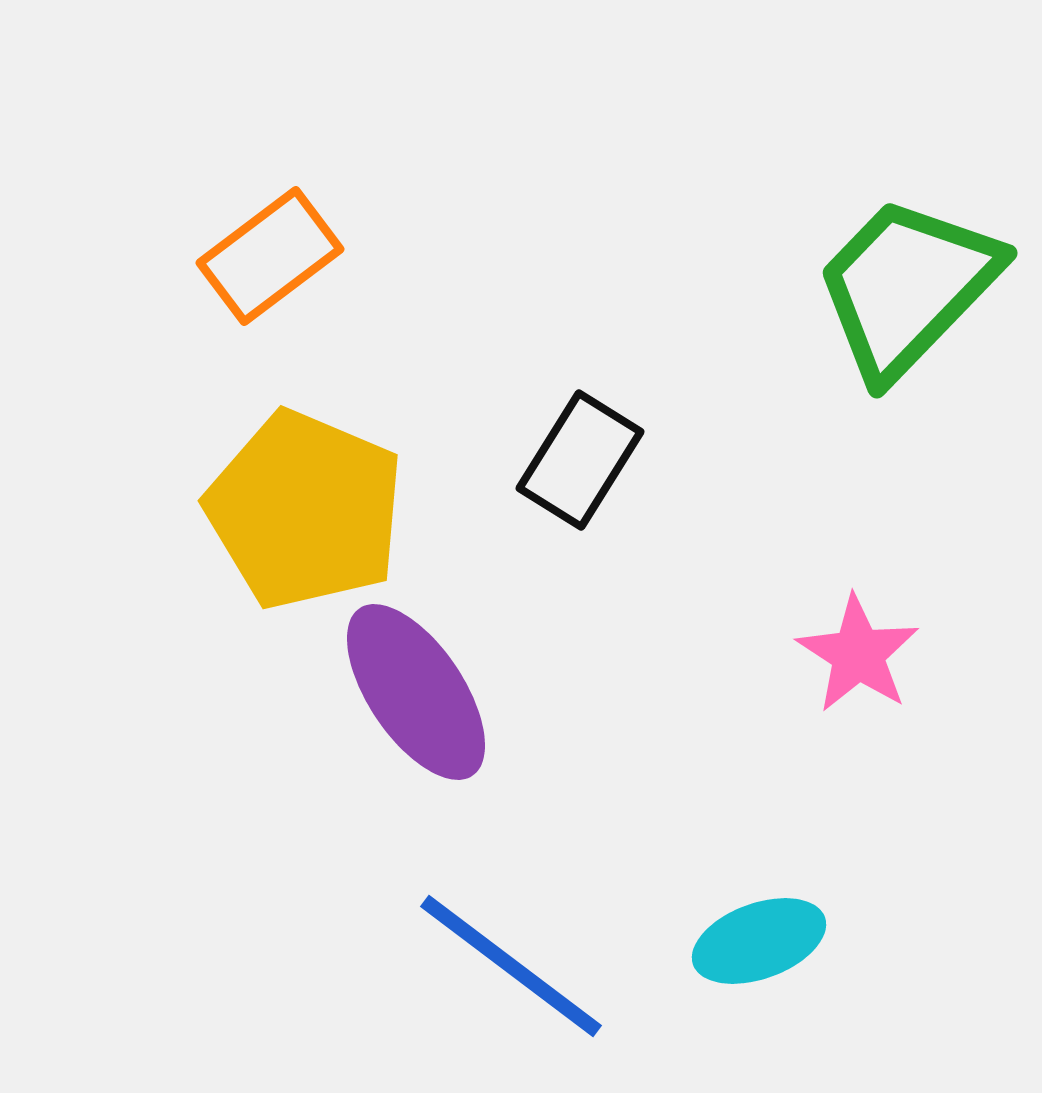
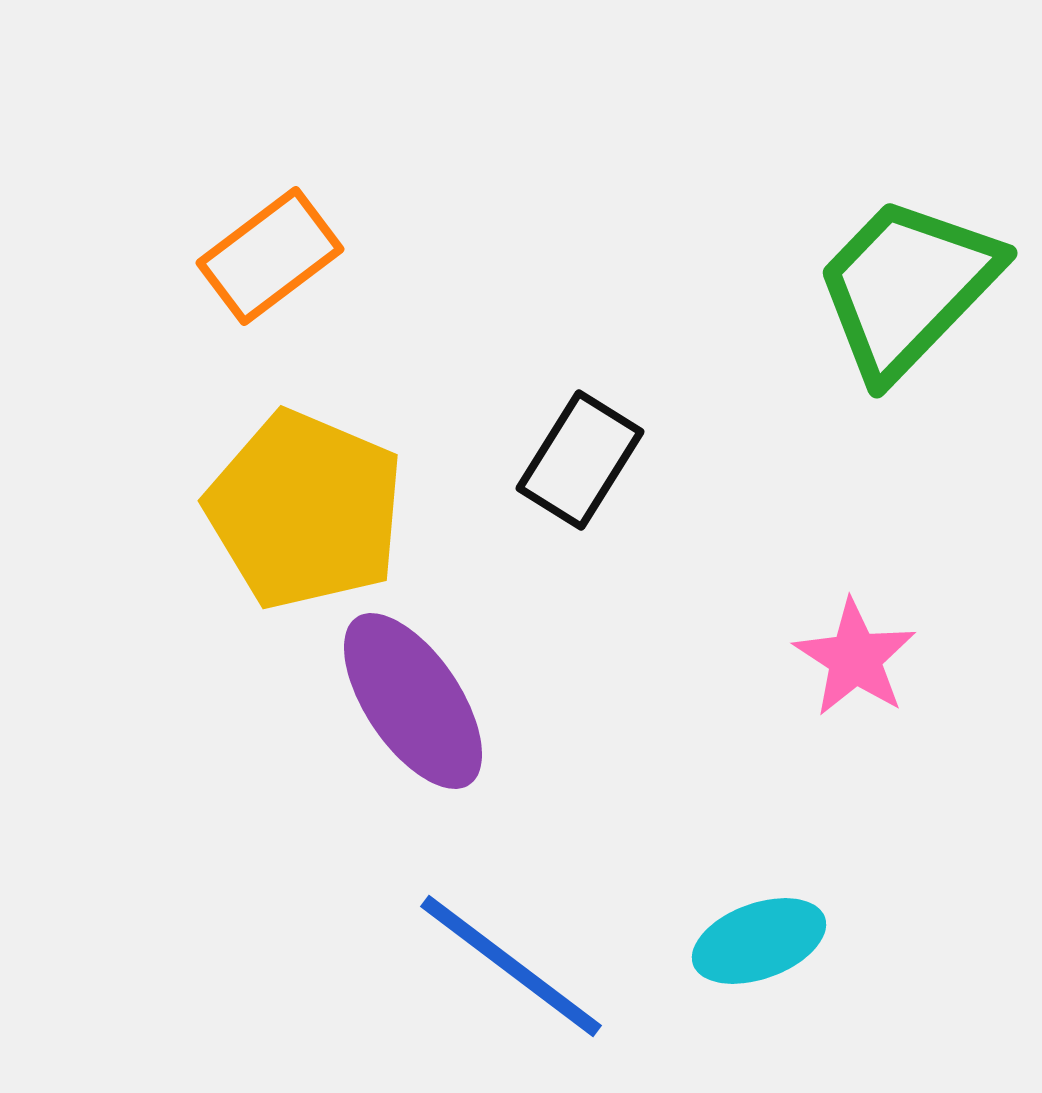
pink star: moved 3 px left, 4 px down
purple ellipse: moved 3 px left, 9 px down
